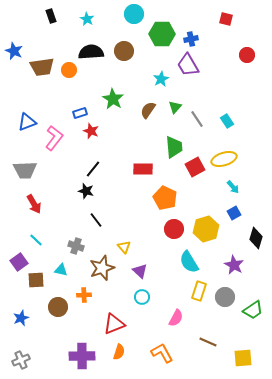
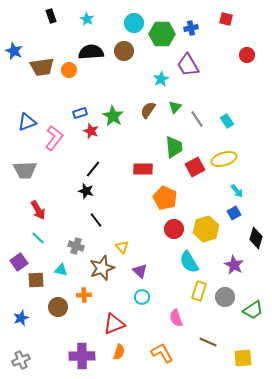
cyan circle at (134, 14): moved 9 px down
blue cross at (191, 39): moved 11 px up
green star at (113, 99): moved 17 px down
cyan arrow at (233, 187): moved 4 px right, 4 px down
red arrow at (34, 204): moved 4 px right, 6 px down
cyan line at (36, 240): moved 2 px right, 2 px up
yellow triangle at (124, 247): moved 2 px left
pink semicircle at (176, 318): rotated 132 degrees clockwise
